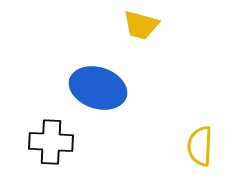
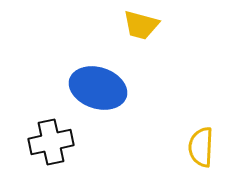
black cross: rotated 15 degrees counterclockwise
yellow semicircle: moved 1 px right, 1 px down
